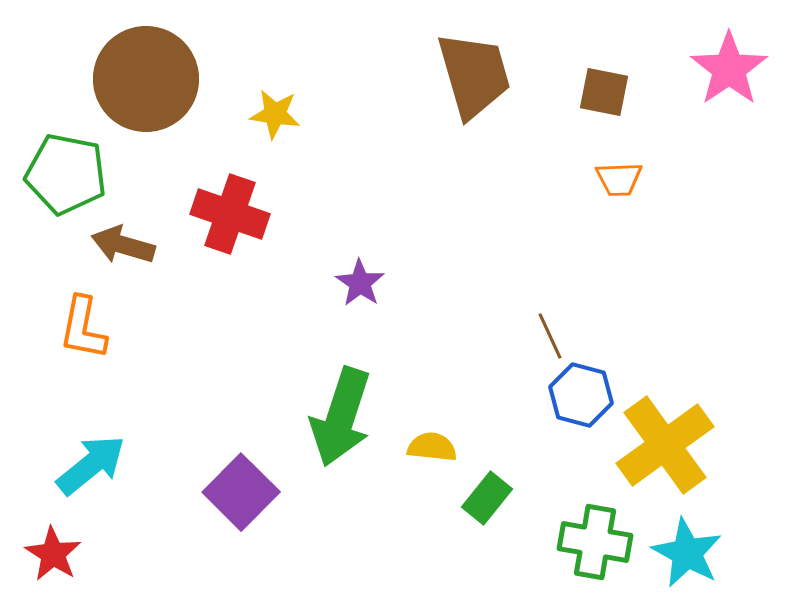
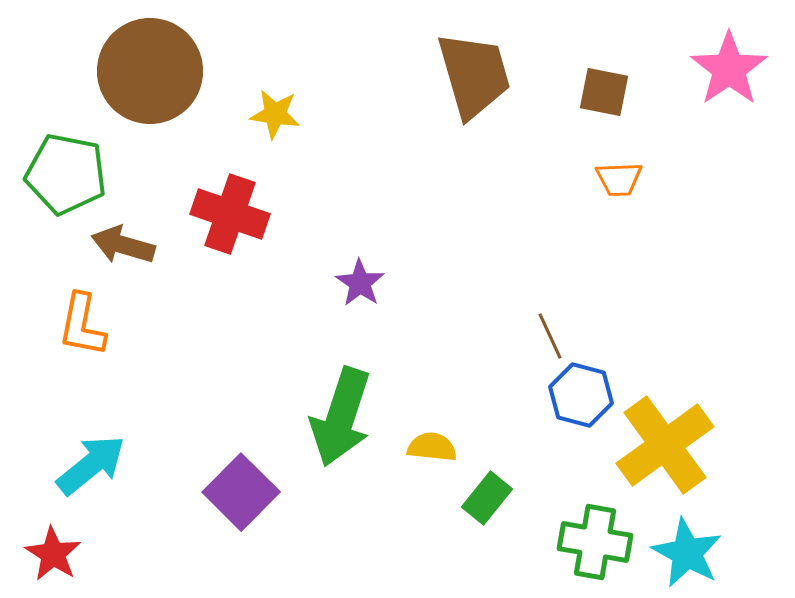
brown circle: moved 4 px right, 8 px up
orange L-shape: moved 1 px left, 3 px up
